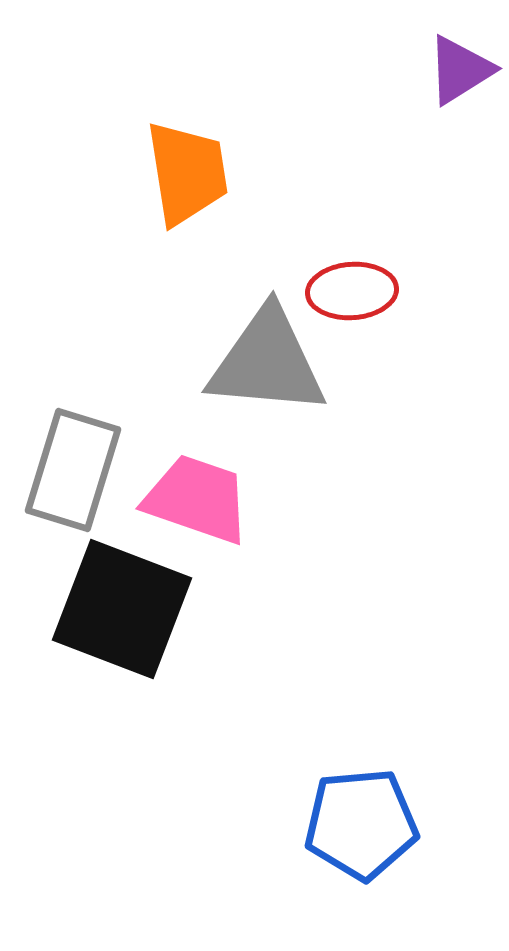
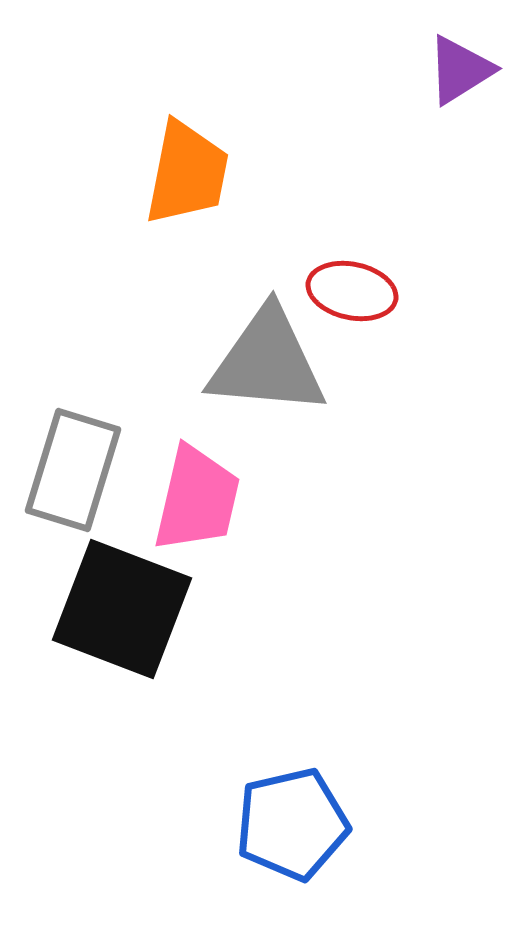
orange trapezoid: rotated 20 degrees clockwise
red ellipse: rotated 16 degrees clockwise
pink trapezoid: rotated 84 degrees clockwise
blue pentagon: moved 69 px left; rotated 8 degrees counterclockwise
